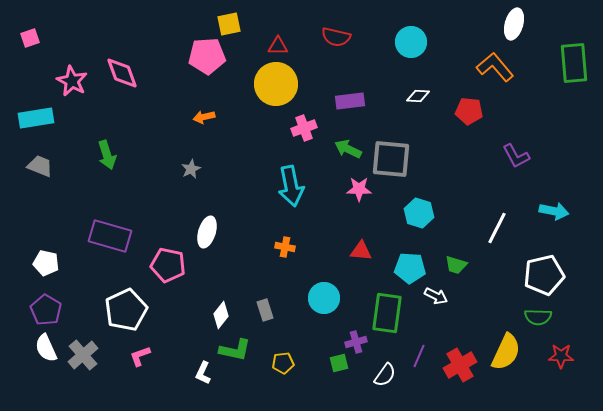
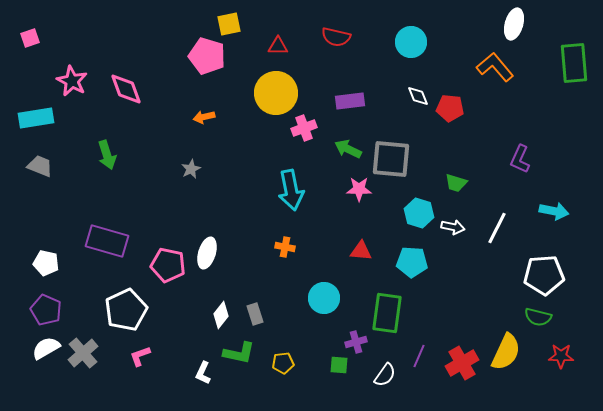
pink pentagon at (207, 56): rotated 21 degrees clockwise
pink diamond at (122, 73): moved 4 px right, 16 px down
yellow circle at (276, 84): moved 9 px down
white diamond at (418, 96): rotated 65 degrees clockwise
red pentagon at (469, 111): moved 19 px left, 3 px up
purple L-shape at (516, 156): moved 4 px right, 3 px down; rotated 52 degrees clockwise
cyan arrow at (291, 186): moved 4 px down
white ellipse at (207, 232): moved 21 px down
purple rectangle at (110, 236): moved 3 px left, 5 px down
green trapezoid at (456, 265): moved 82 px up
cyan pentagon at (410, 268): moved 2 px right, 6 px up
white pentagon at (544, 275): rotated 9 degrees clockwise
white arrow at (436, 296): moved 17 px right, 69 px up; rotated 15 degrees counterclockwise
purple pentagon at (46, 310): rotated 8 degrees counterclockwise
gray rectangle at (265, 310): moved 10 px left, 4 px down
green semicircle at (538, 317): rotated 12 degrees clockwise
white semicircle at (46, 348): rotated 84 degrees clockwise
green L-shape at (235, 350): moved 4 px right, 3 px down
gray cross at (83, 355): moved 2 px up
green square at (339, 363): moved 2 px down; rotated 18 degrees clockwise
red cross at (460, 365): moved 2 px right, 2 px up
